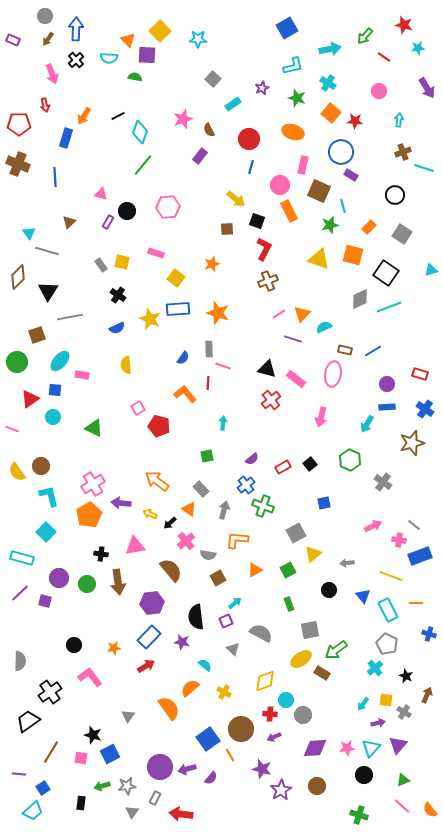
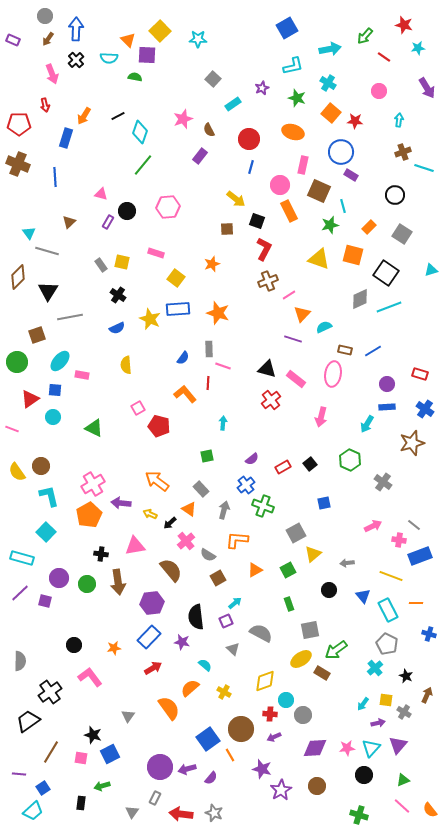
pink line at (279, 314): moved 10 px right, 19 px up
gray semicircle at (208, 555): rotated 21 degrees clockwise
red arrow at (146, 666): moved 7 px right, 2 px down
gray star at (127, 786): moved 87 px right, 27 px down; rotated 30 degrees clockwise
